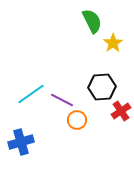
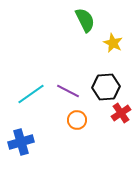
green semicircle: moved 7 px left, 1 px up
yellow star: rotated 12 degrees counterclockwise
black hexagon: moved 4 px right
purple line: moved 6 px right, 9 px up
red cross: moved 2 px down
